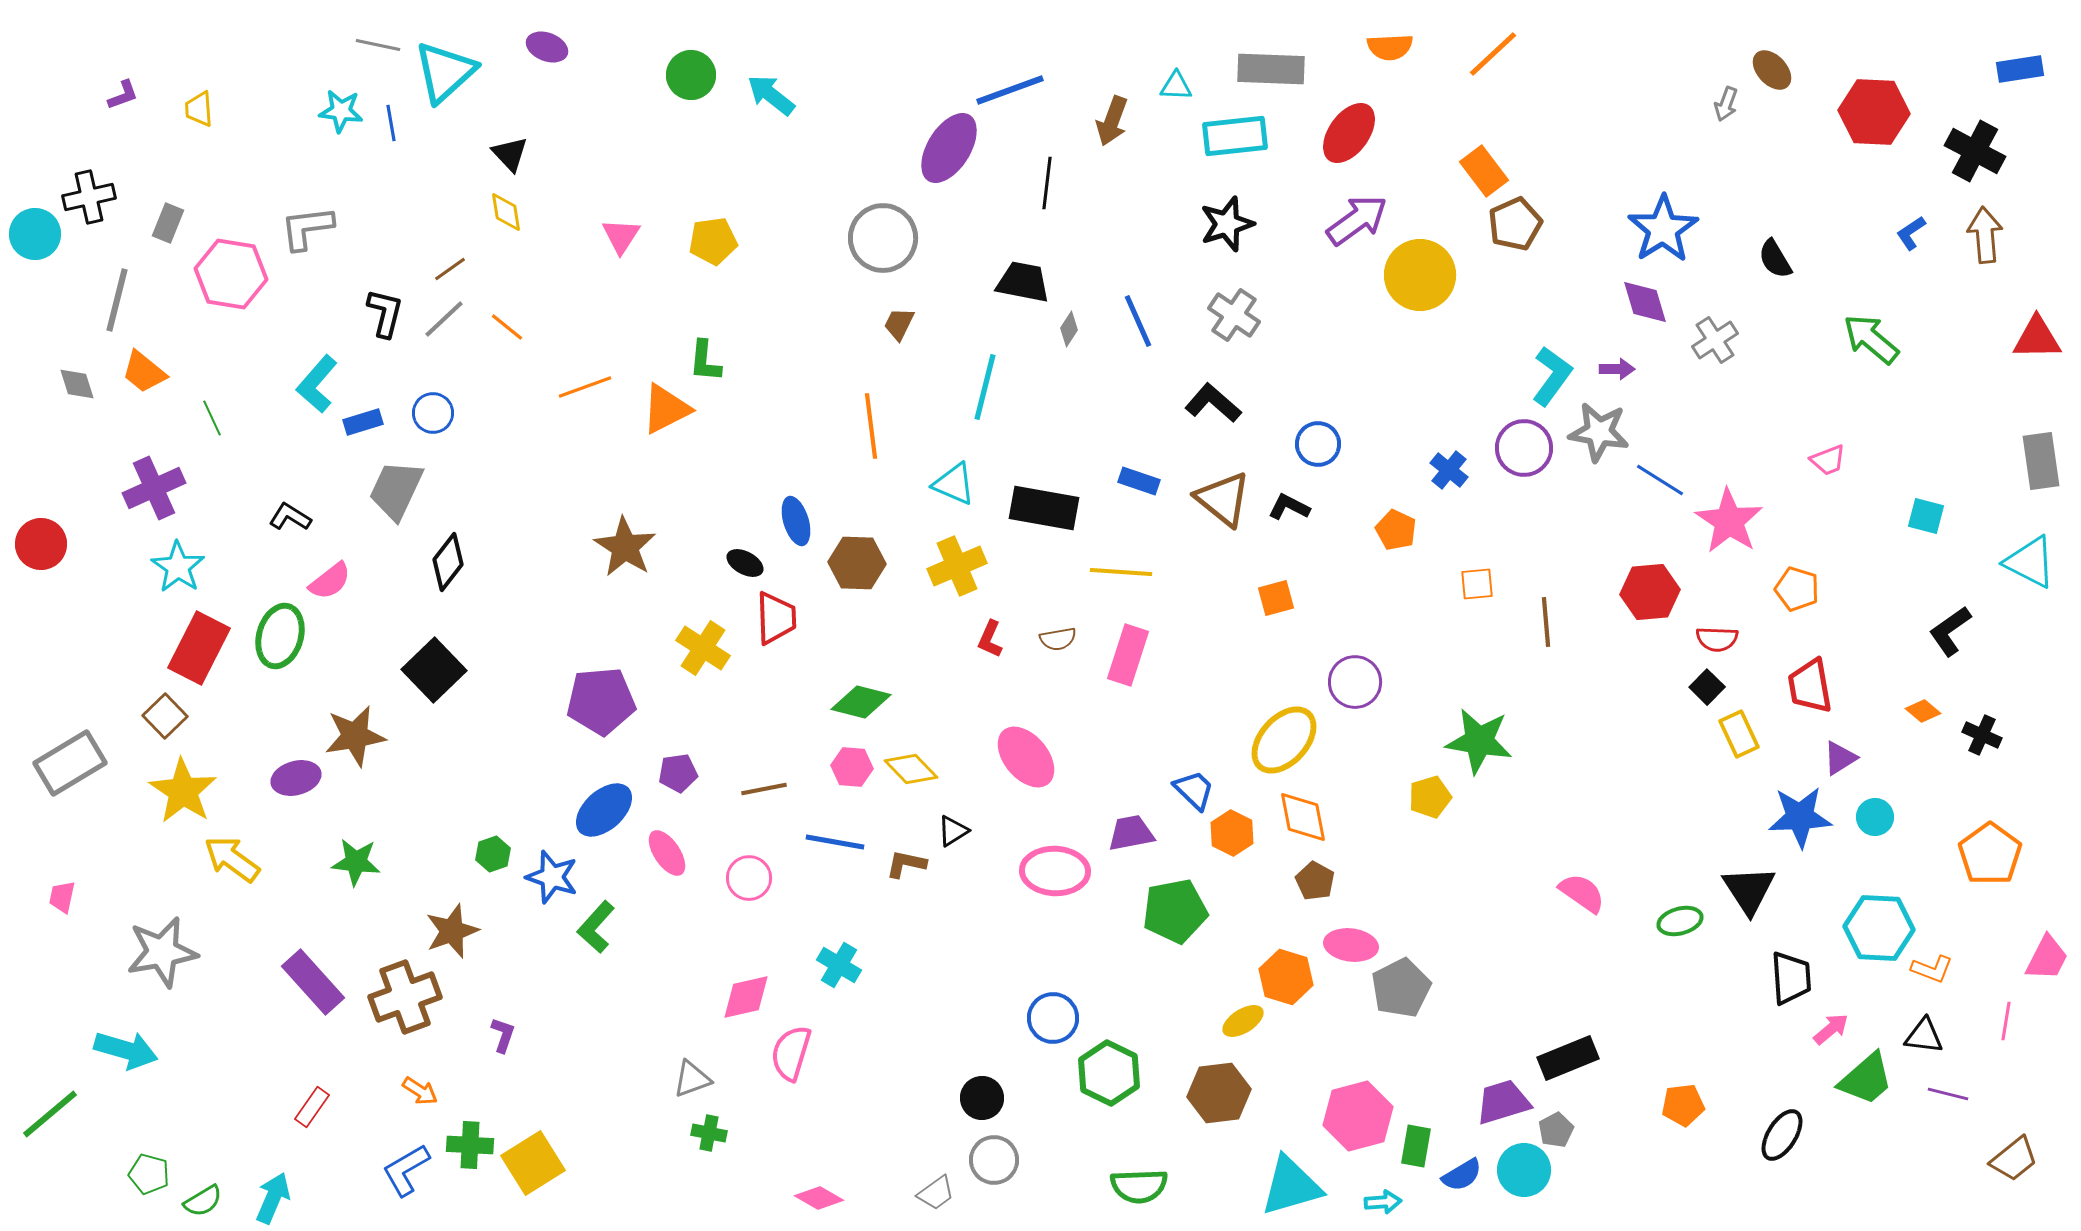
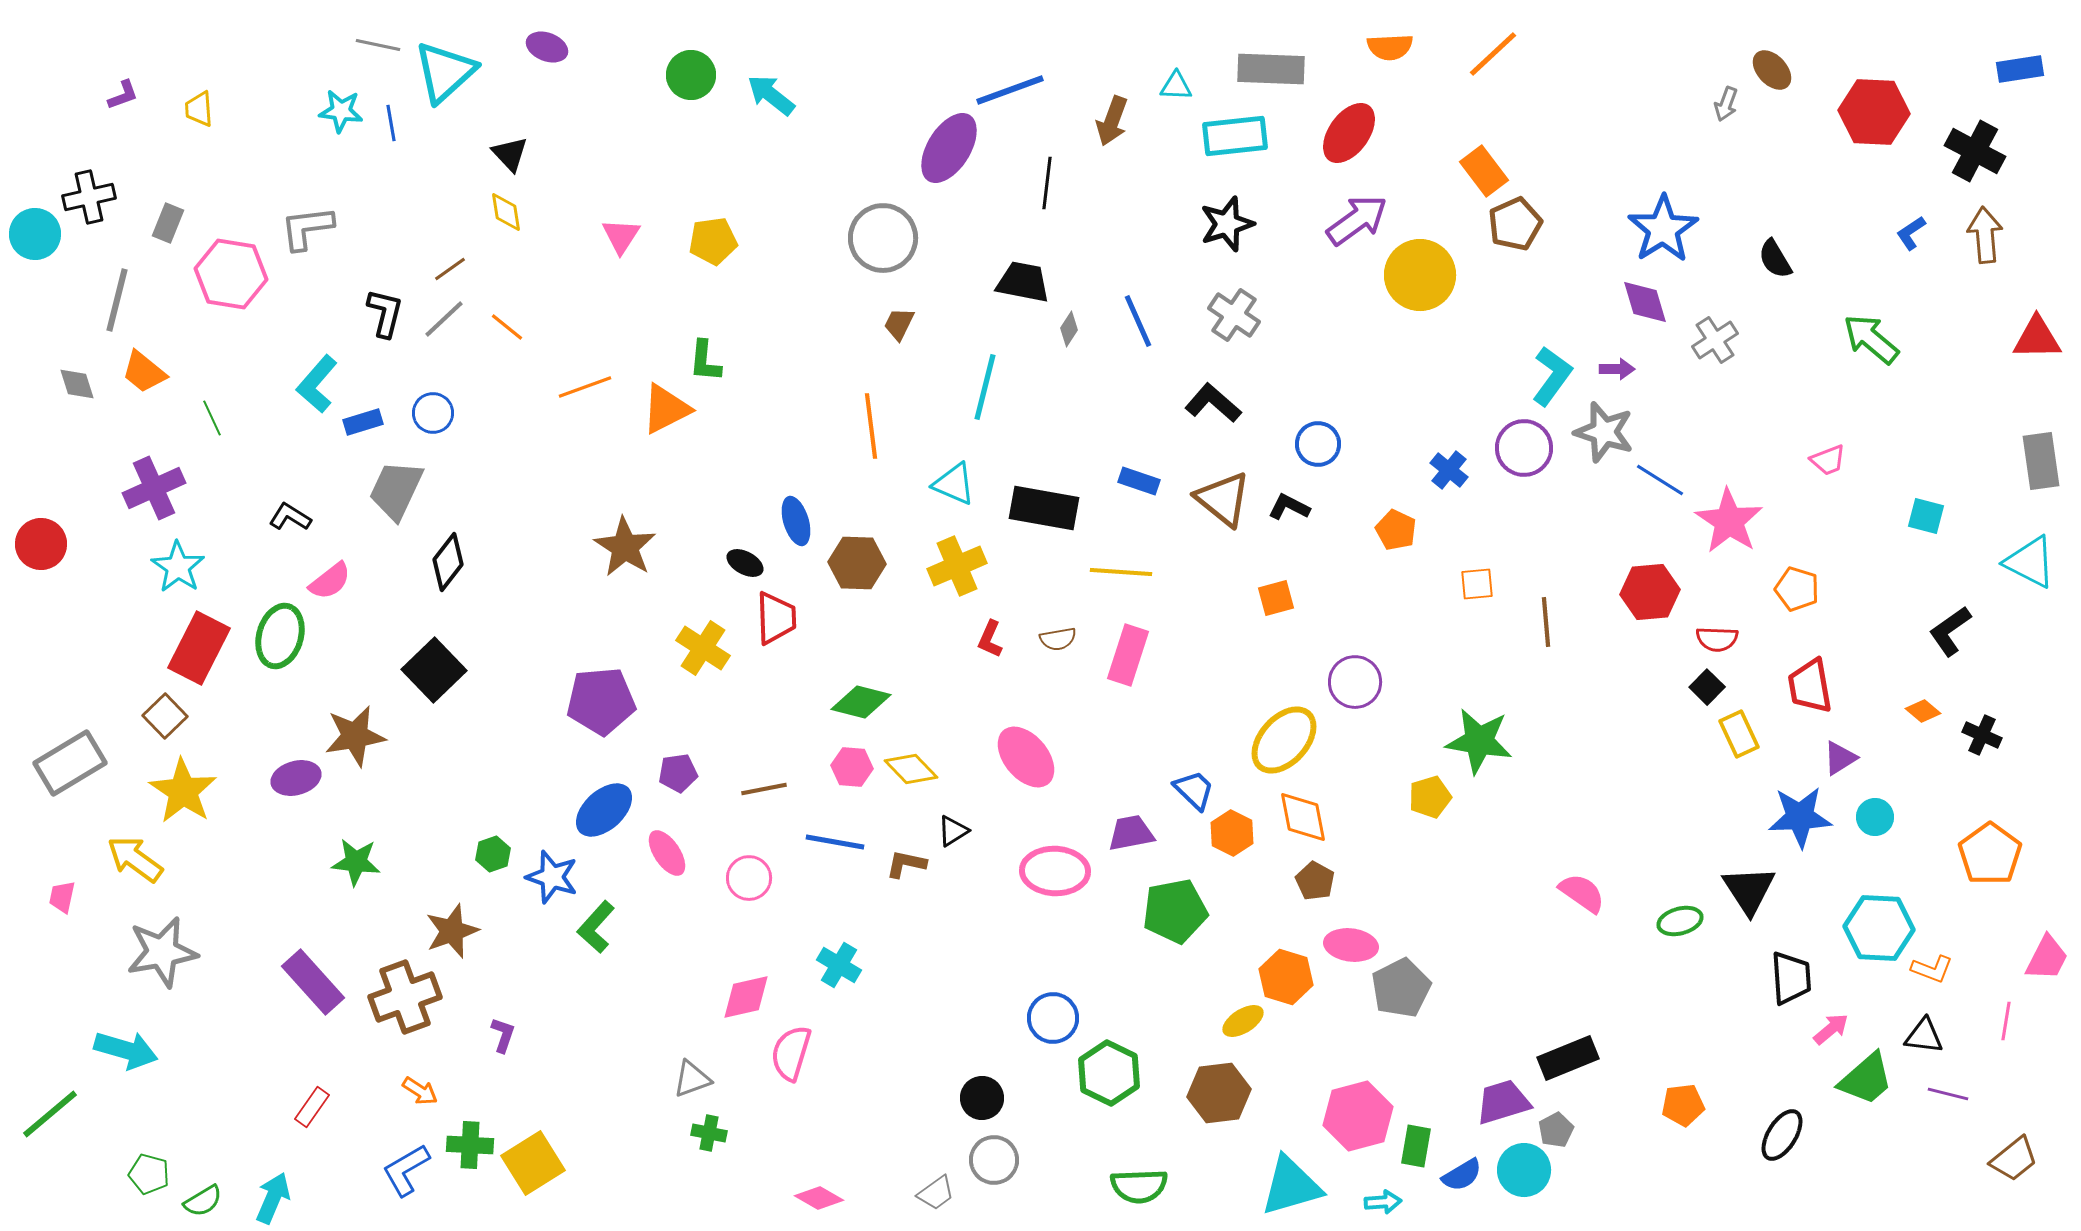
gray star at (1599, 432): moved 5 px right; rotated 8 degrees clockwise
yellow arrow at (232, 859): moved 97 px left
